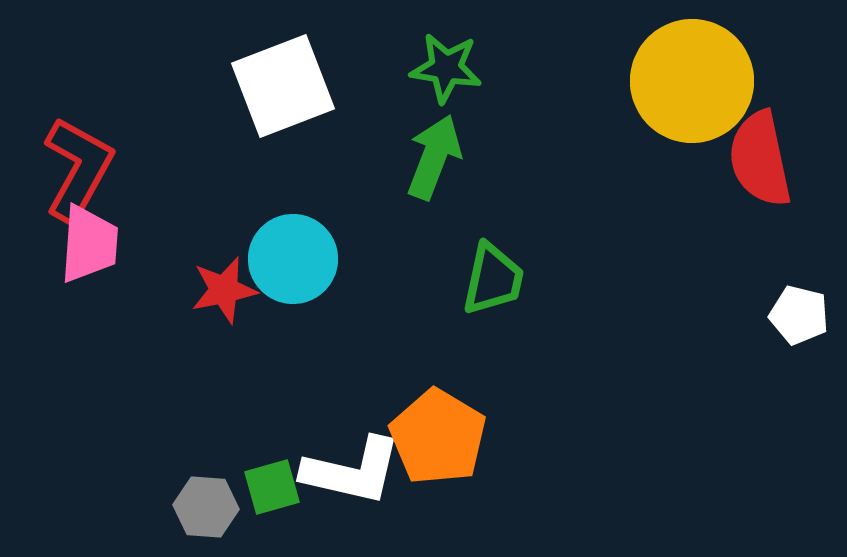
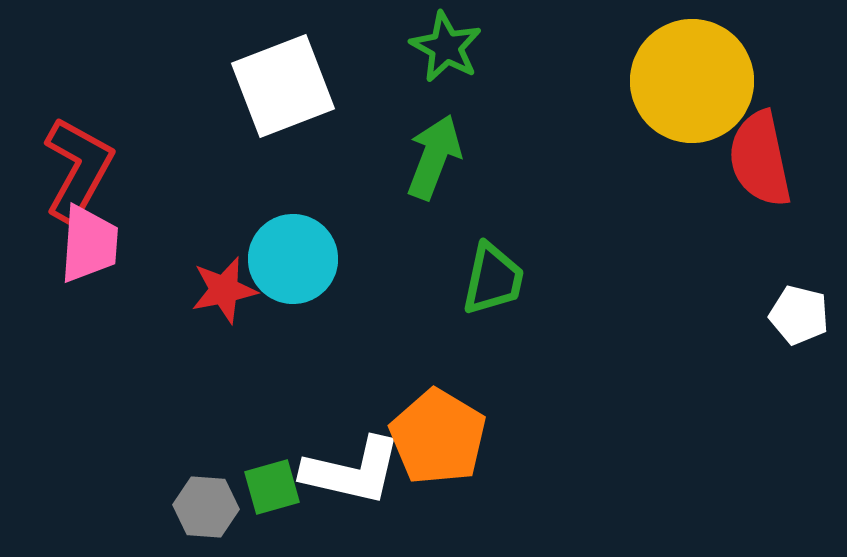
green star: moved 21 px up; rotated 20 degrees clockwise
